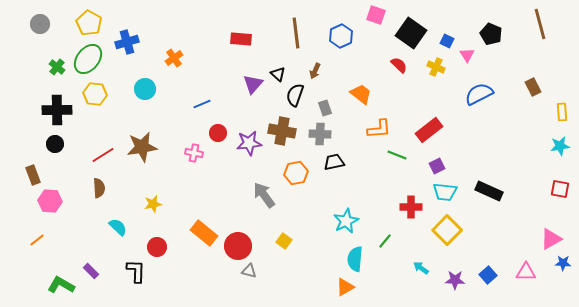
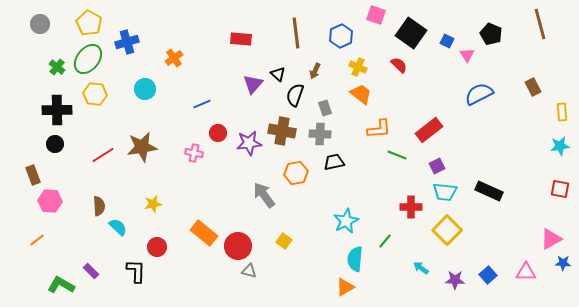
yellow cross at (436, 67): moved 78 px left
brown semicircle at (99, 188): moved 18 px down
